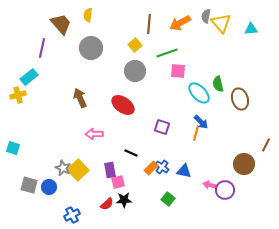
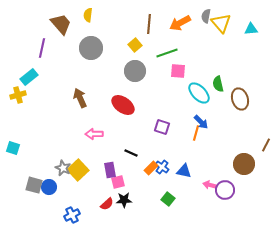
gray square at (29, 185): moved 5 px right
